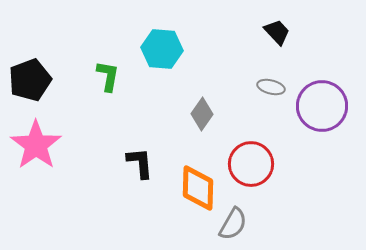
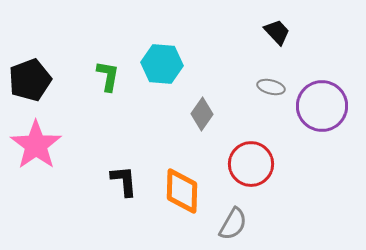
cyan hexagon: moved 15 px down
black L-shape: moved 16 px left, 18 px down
orange diamond: moved 16 px left, 3 px down
